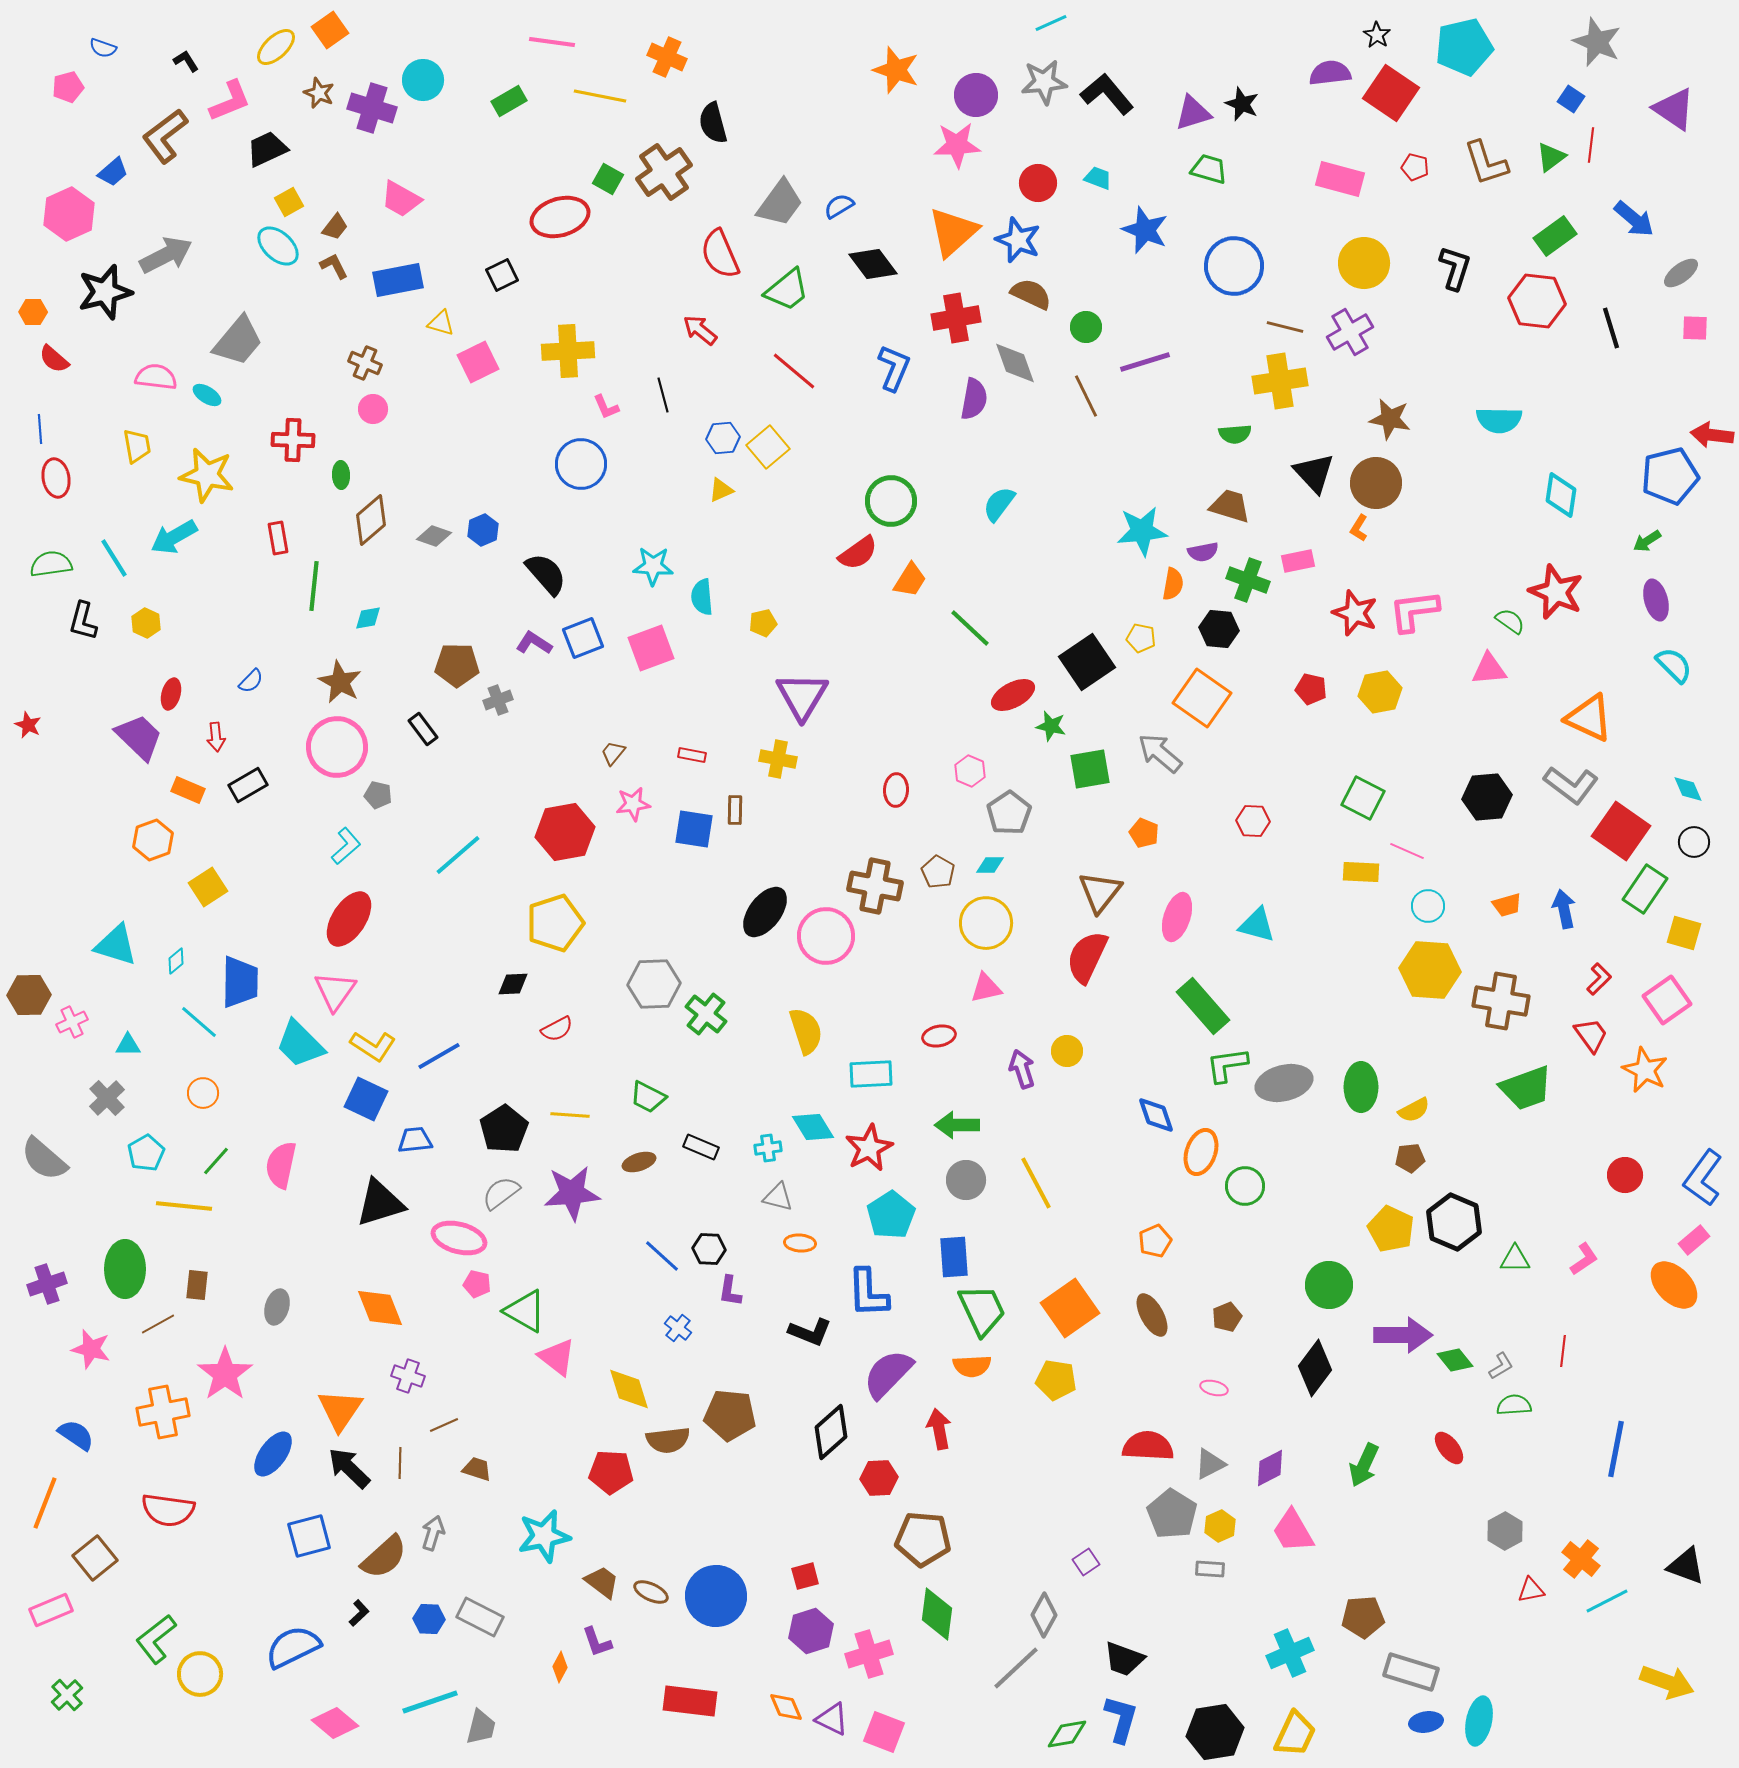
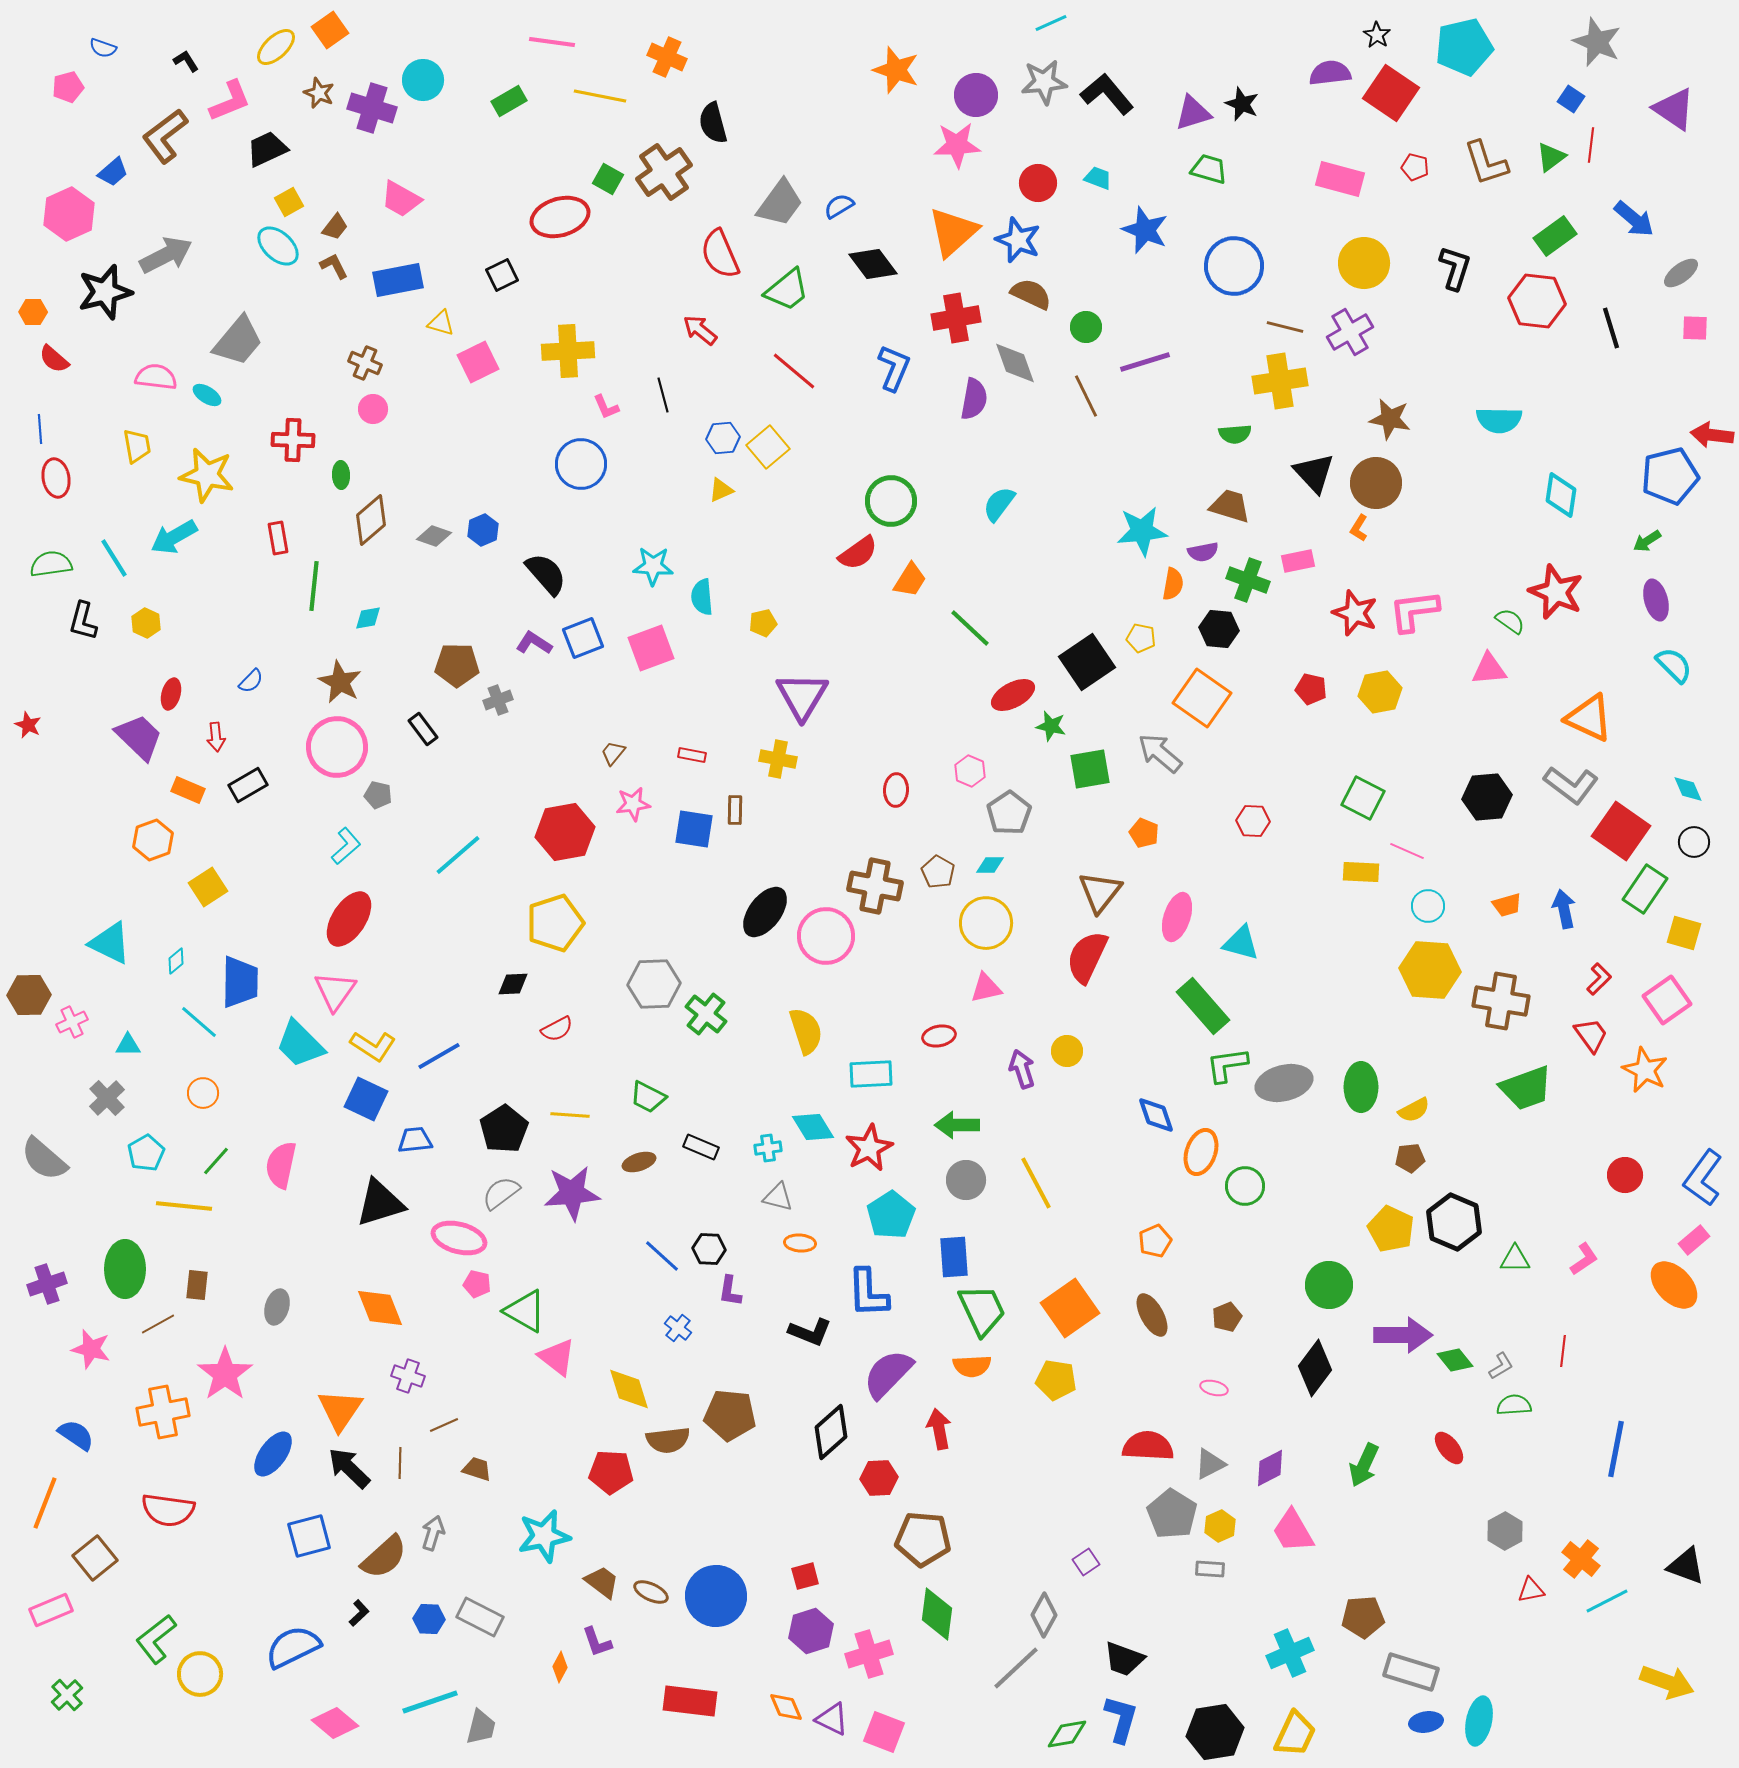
cyan triangle at (1257, 925): moved 16 px left, 18 px down
cyan triangle at (116, 945): moved 6 px left, 2 px up; rotated 9 degrees clockwise
